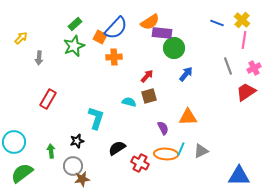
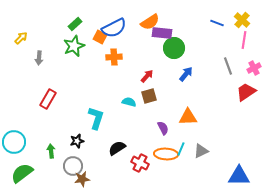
blue semicircle: moved 2 px left; rotated 20 degrees clockwise
